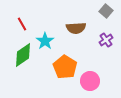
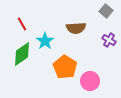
purple cross: moved 3 px right; rotated 24 degrees counterclockwise
green diamond: moved 1 px left, 1 px up
